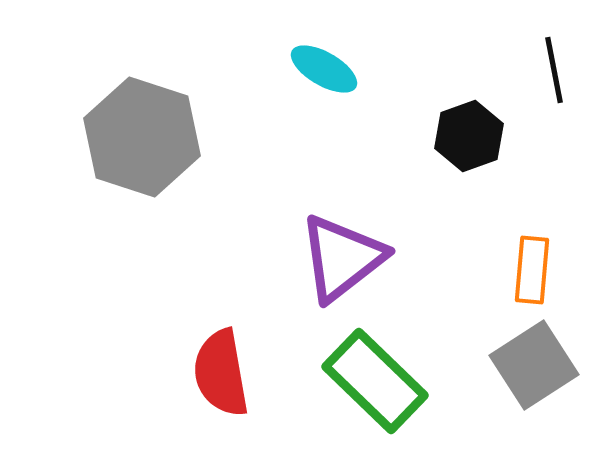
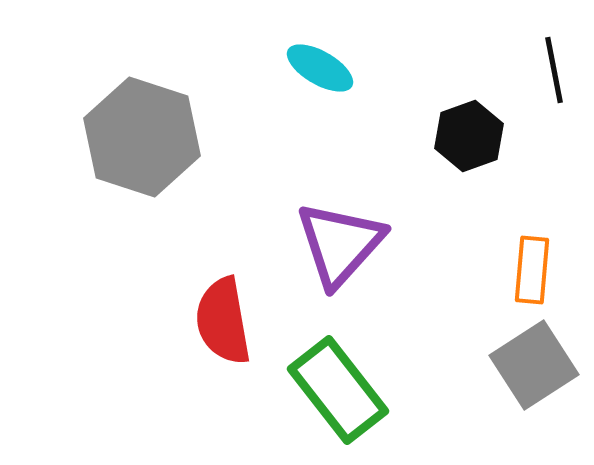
cyan ellipse: moved 4 px left, 1 px up
purple triangle: moved 2 px left, 14 px up; rotated 10 degrees counterclockwise
red semicircle: moved 2 px right, 52 px up
green rectangle: moved 37 px left, 9 px down; rotated 8 degrees clockwise
